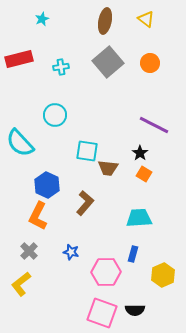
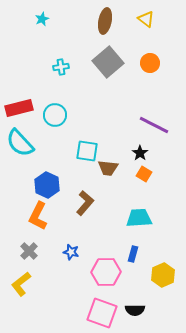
red rectangle: moved 49 px down
